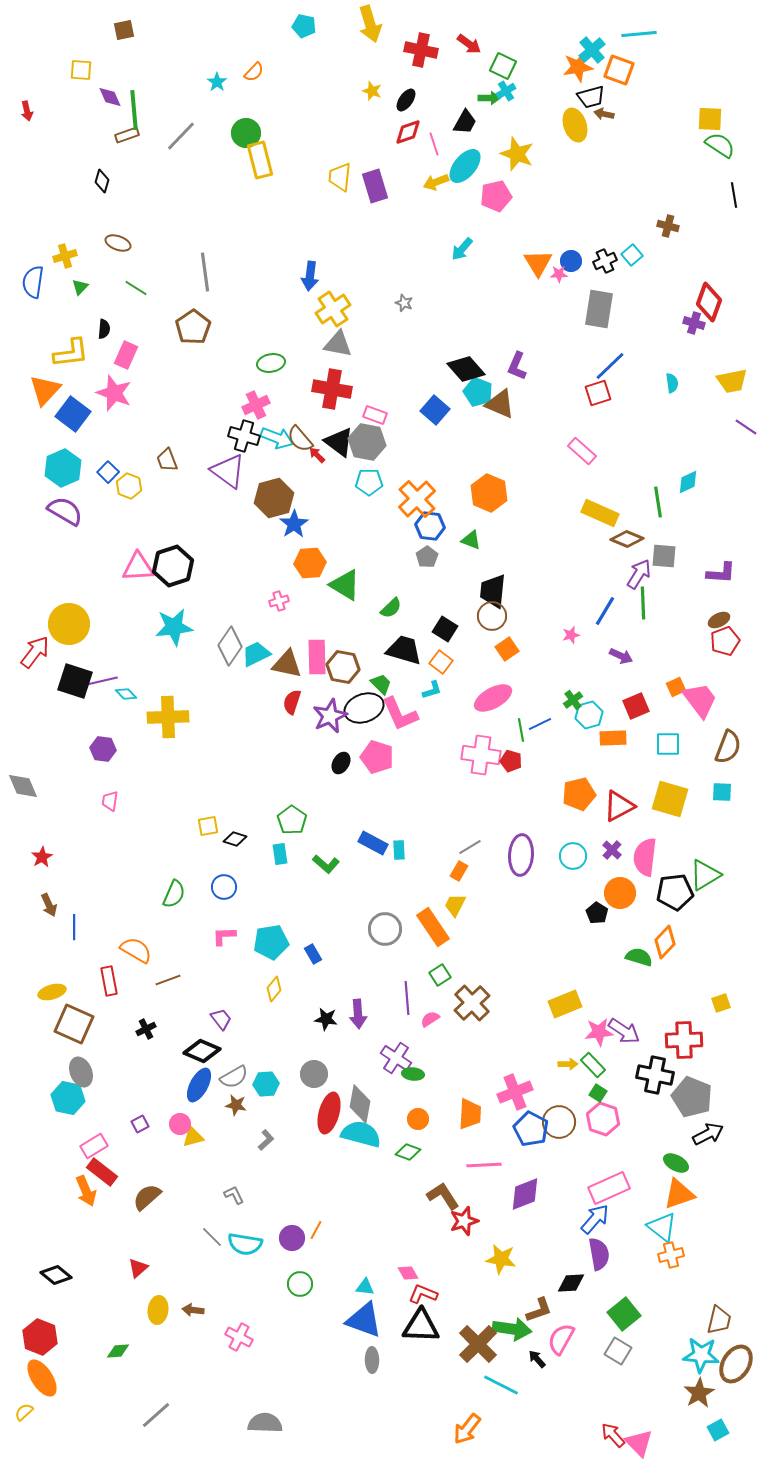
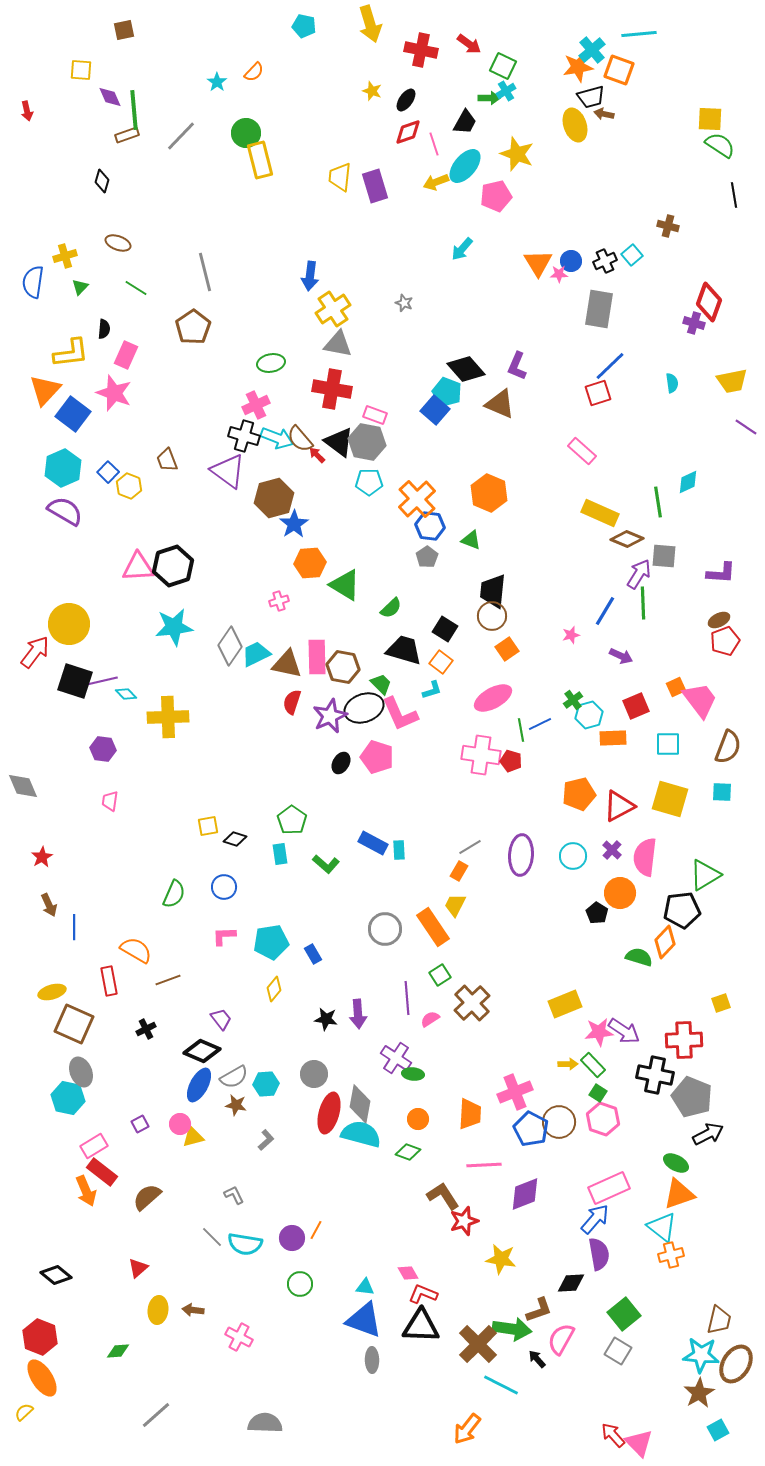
gray line at (205, 272): rotated 6 degrees counterclockwise
cyan pentagon at (478, 392): moved 31 px left
black pentagon at (675, 892): moved 7 px right, 18 px down
